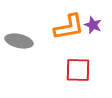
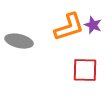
orange L-shape: rotated 8 degrees counterclockwise
red square: moved 7 px right
